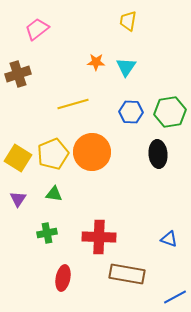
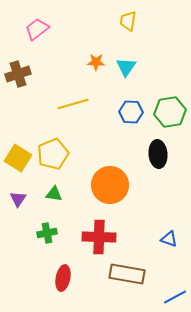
orange circle: moved 18 px right, 33 px down
